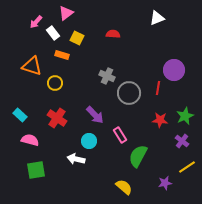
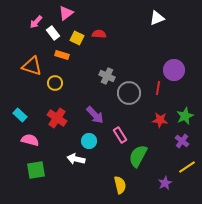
red semicircle: moved 14 px left
purple star: rotated 16 degrees counterclockwise
yellow semicircle: moved 4 px left, 2 px up; rotated 36 degrees clockwise
